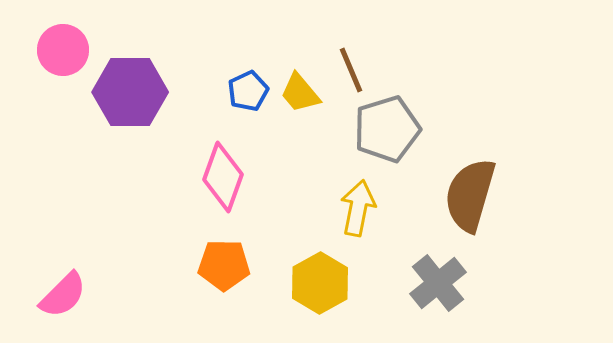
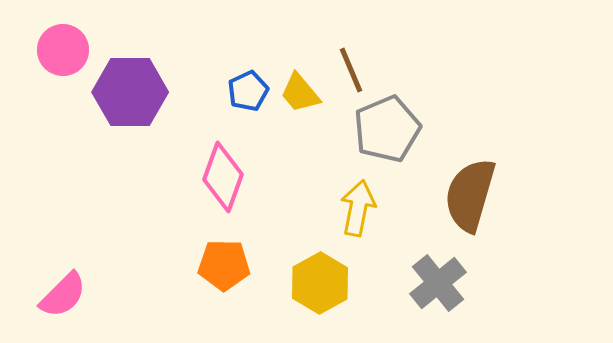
gray pentagon: rotated 6 degrees counterclockwise
